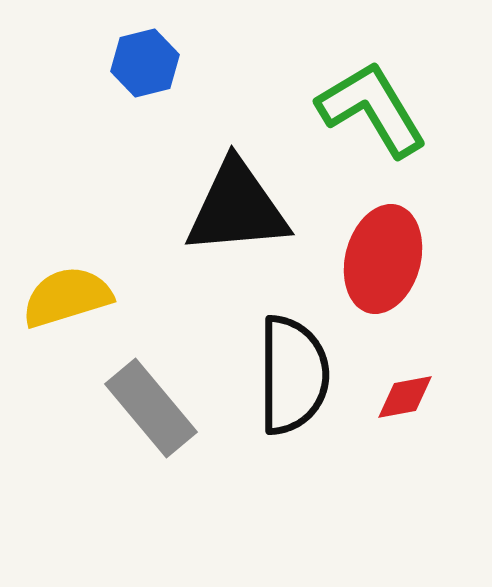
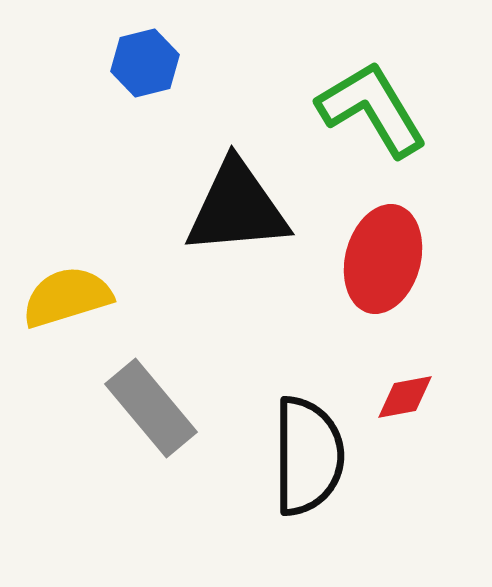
black semicircle: moved 15 px right, 81 px down
